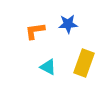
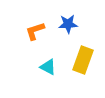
orange L-shape: rotated 10 degrees counterclockwise
yellow rectangle: moved 1 px left, 3 px up
